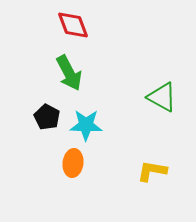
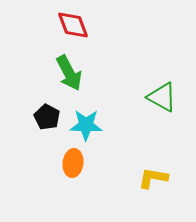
yellow L-shape: moved 1 px right, 7 px down
